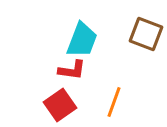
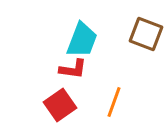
red L-shape: moved 1 px right, 1 px up
